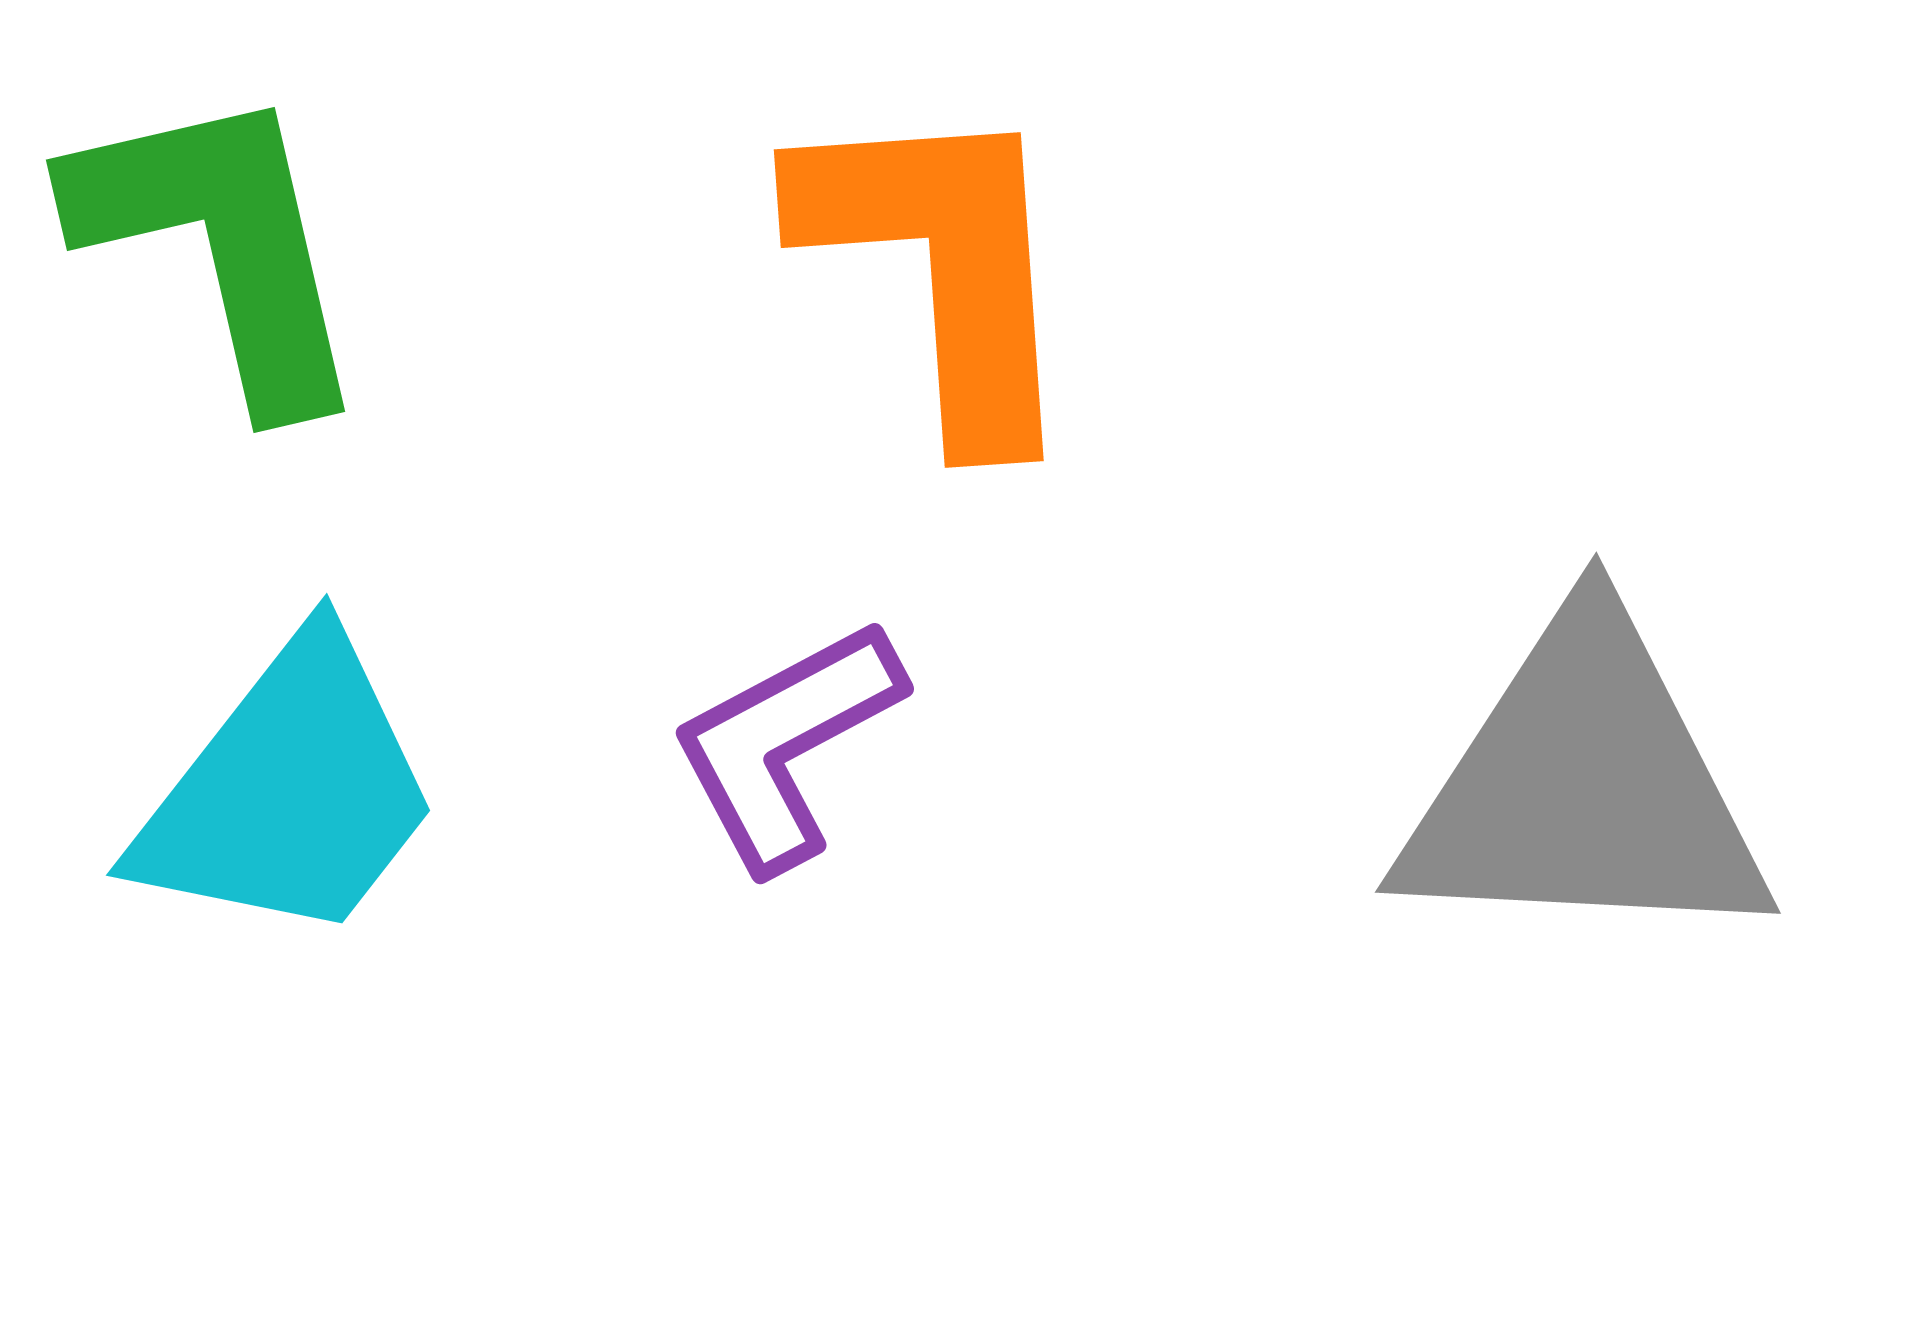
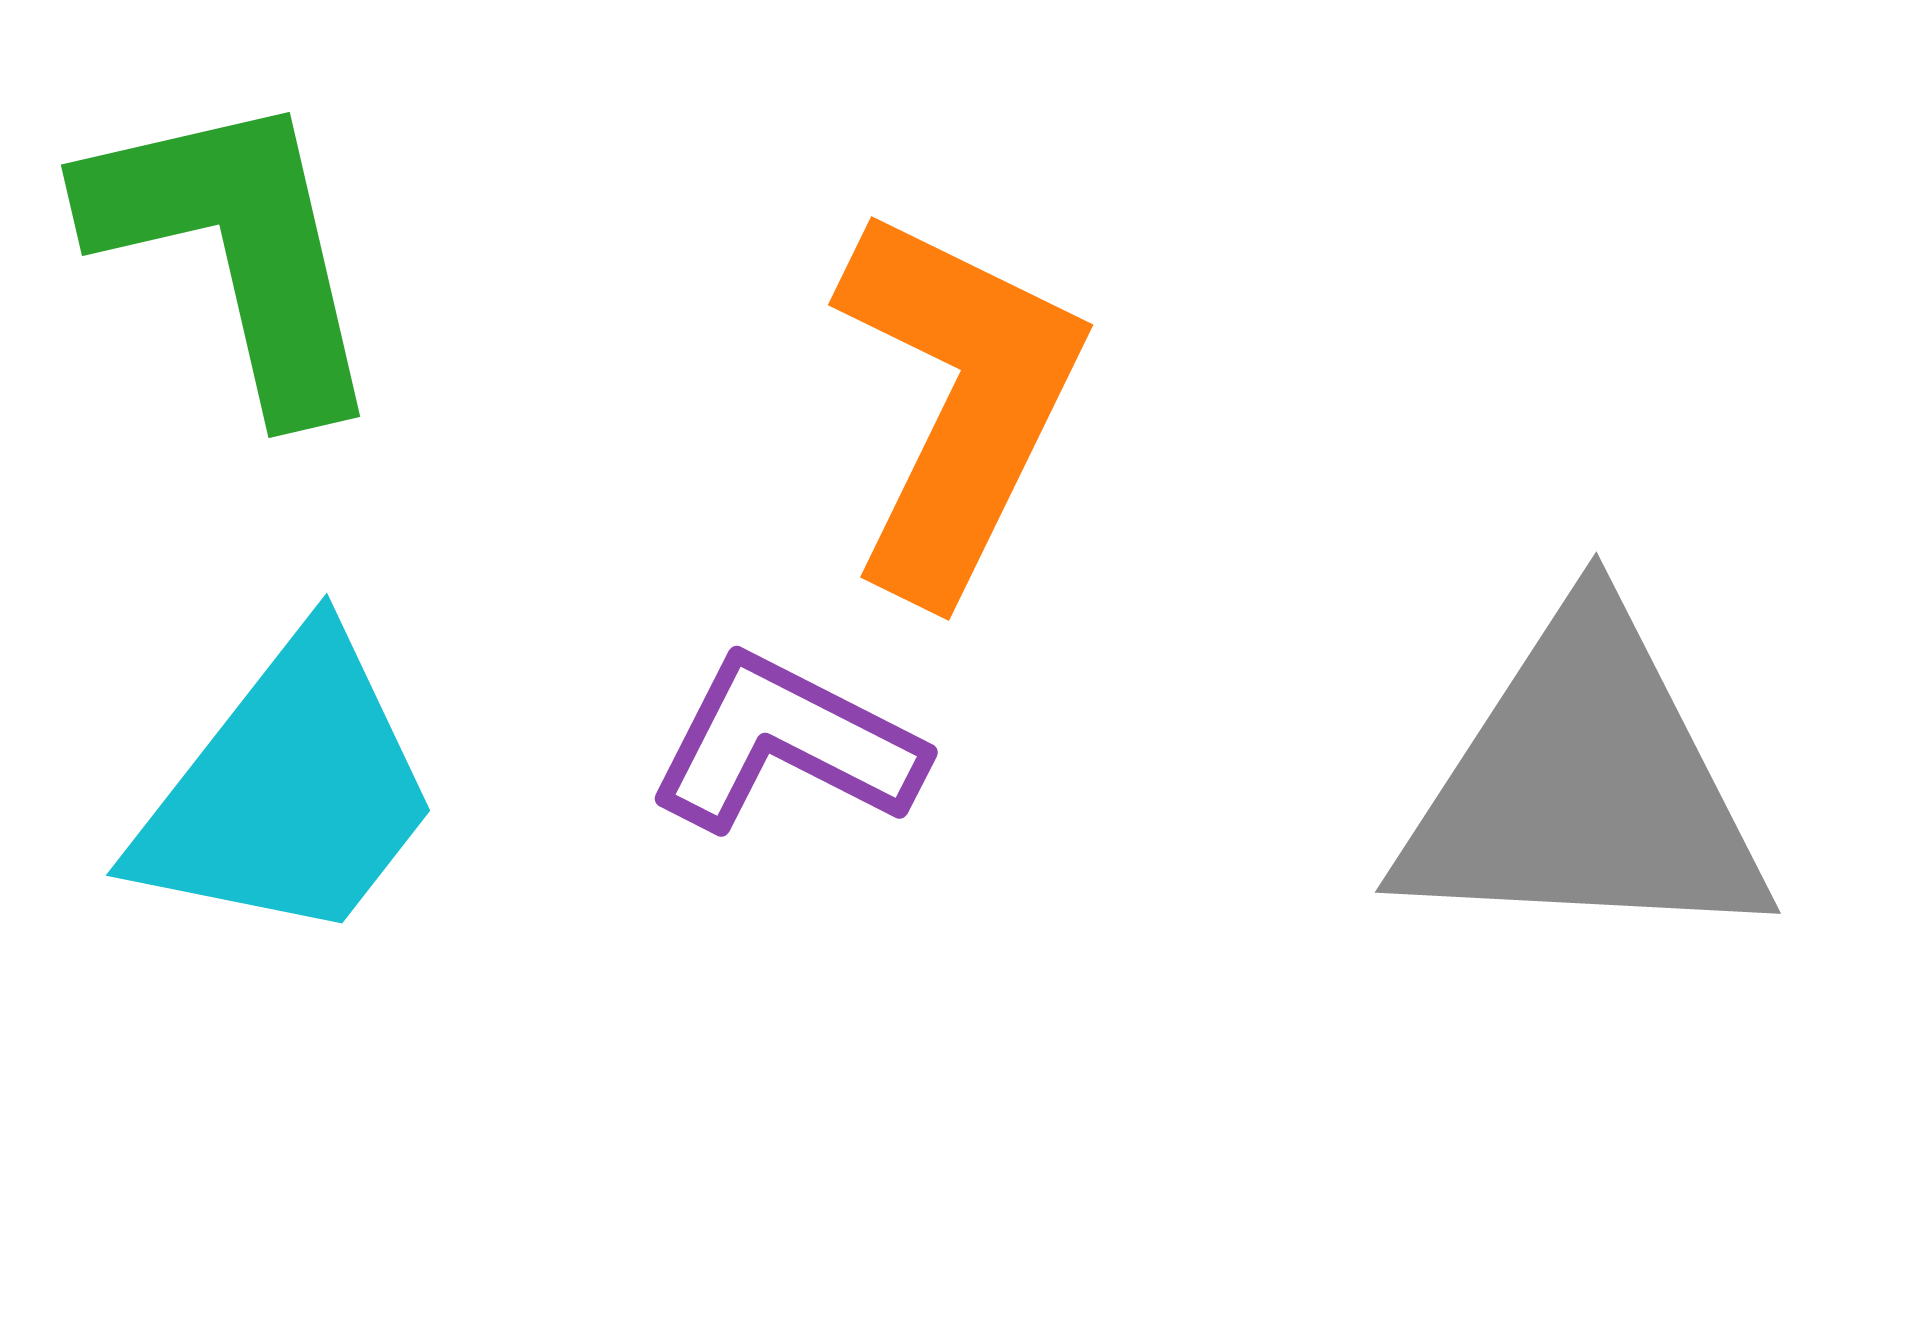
green L-shape: moved 15 px right, 5 px down
orange L-shape: moved 16 px right, 135 px down; rotated 30 degrees clockwise
purple L-shape: rotated 55 degrees clockwise
